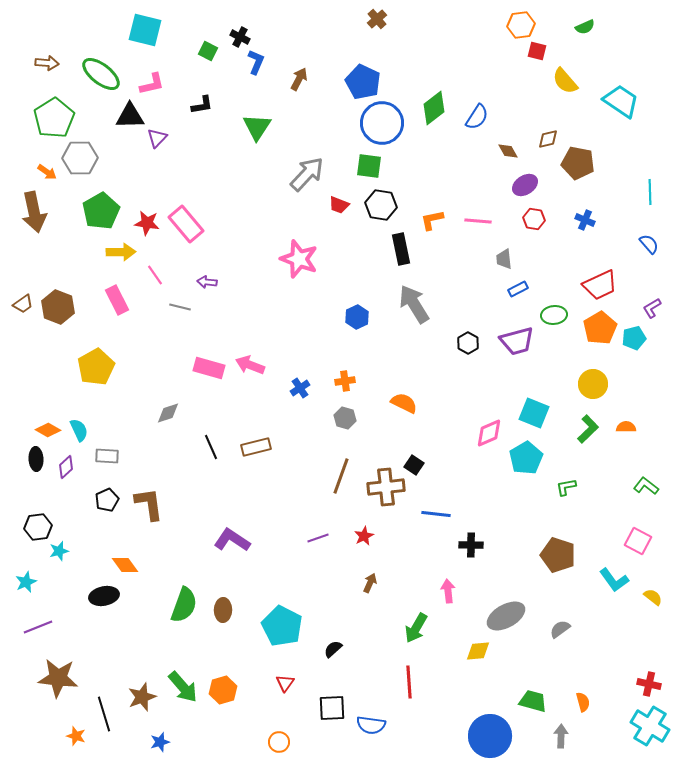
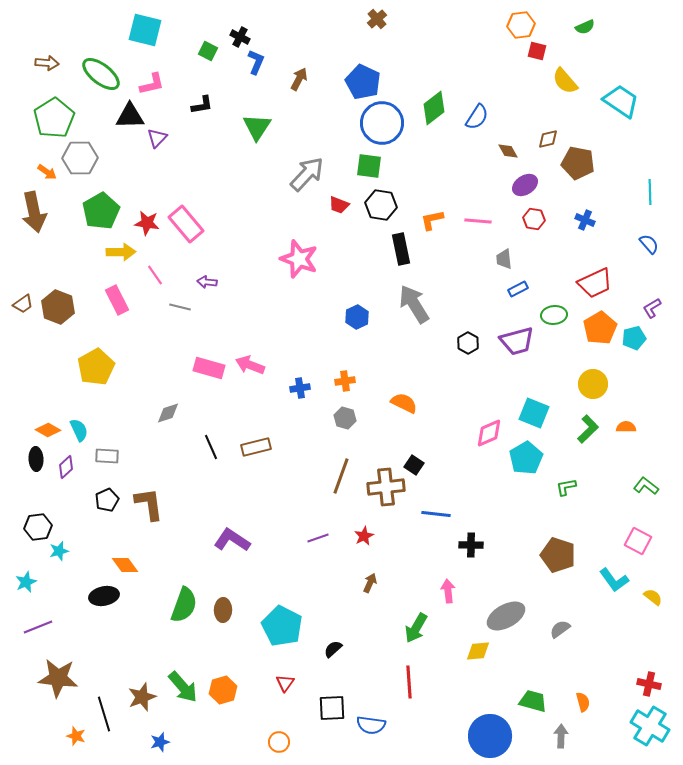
red trapezoid at (600, 285): moved 5 px left, 2 px up
blue cross at (300, 388): rotated 24 degrees clockwise
